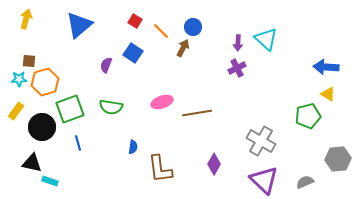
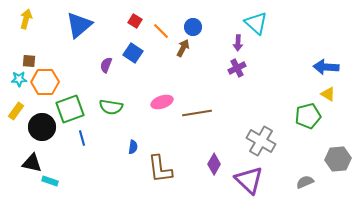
cyan triangle: moved 10 px left, 16 px up
orange hexagon: rotated 16 degrees clockwise
blue line: moved 4 px right, 5 px up
purple triangle: moved 15 px left
